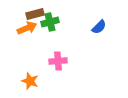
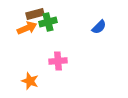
green cross: moved 2 px left
